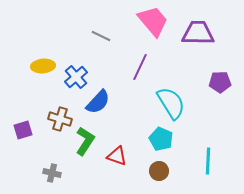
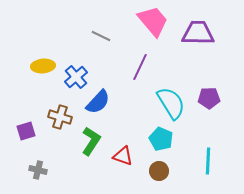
purple pentagon: moved 11 px left, 16 px down
brown cross: moved 2 px up
purple square: moved 3 px right, 1 px down
green L-shape: moved 6 px right
red triangle: moved 6 px right
gray cross: moved 14 px left, 3 px up
